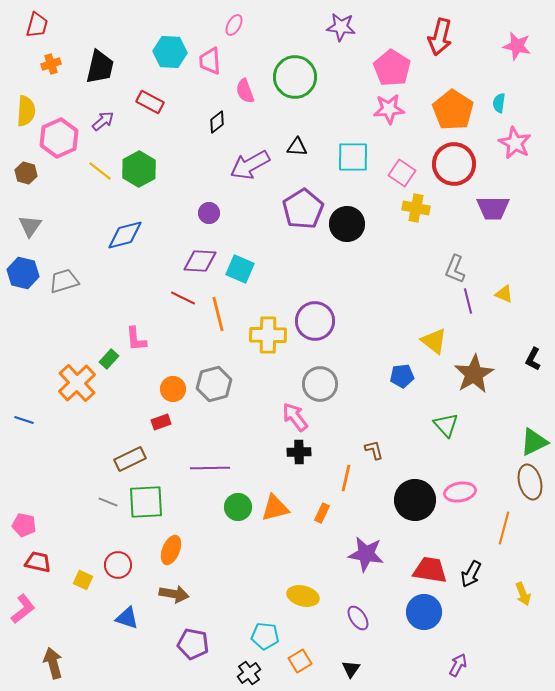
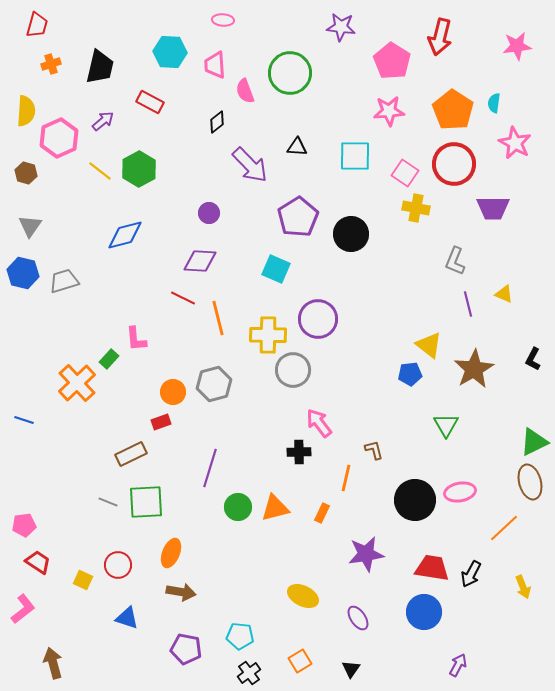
pink ellipse at (234, 25): moved 11 px left, 5 px up; rotated 65 degrees clockwise
pink star at (517, 46): rotated 20 degrees counterclockwise
pink trapezoid at (210, 61): moved 5 px right, 4 px down
pink pentagon at (392, 68): moved 7 px up
green circle at (295, 77): moved 5 px left, 4 px up
cyan semicircle at (499, 103): moved 5 px left
pink star at (389, 109): moved 2 px down
cyan square at (353, 157): moved 2 px right, 1 px up
purple arrow at (250, 165): rotated 105 degrees counterclockwise
pink square at (402, 173): moved 3 px right
purple pentagon at (303, 209): moved 5 px left, 8 px down
black circle at (347, 224): moved 4 px right, 10 px down
cyan square at (240, 269): moved 36 px right
gray L-shape at (455, 269): moved 8 px up
purple line at (468, 301): moved 3 px down
orange line at (218, 314): moved 4 px down
purple circle at (315, 321): moved 3 px right, 2 px up
yellow triangle at (434, 341): moved 5 px left, 4 px down
brown star at (474, 374): moved 5 px up
blue pentagon at (402, 376): moved 8 px right, 2 px up
gray circle at (320, 384): moved 27 px left, 14 px up
orange circle at (173, 389): moved 3 px down
pink arrow at (295, 417): moved 24 px right, 6 px down
green triangle at (446, 425): rotated 12 degrees clockwise
brown rectangle at (130, 459): moved 1 px right, 5 px up
purple line at (210, 468): rotated 72 degrees counterclockwise
pink pentagon at (24, 525): rotated 20 degrees counterclockwise
orange line at (504, 528): rotated 32 degrees clockwise
orange ellipse at (171, 550): moved 3 px down
purple star at (366, 554): rotated 18 degrees counterclockwise
red trapezoid at (38, 562): rotated 20 degrees clockwise
red trapezoid at (430, 570): moved 2 px right, 2 px up
brown arrow at (174, 594): moved 7 px right, 2 px up
yellow arrow at (523, 594): moved 7 px up
yellow ellipse at (303, 596): rotated 12 degrees clockwise
cyan pentagon at (265, 636): moved 25 px left
purple pentagon at (193, 644): moved 7 px left, 5 px down
